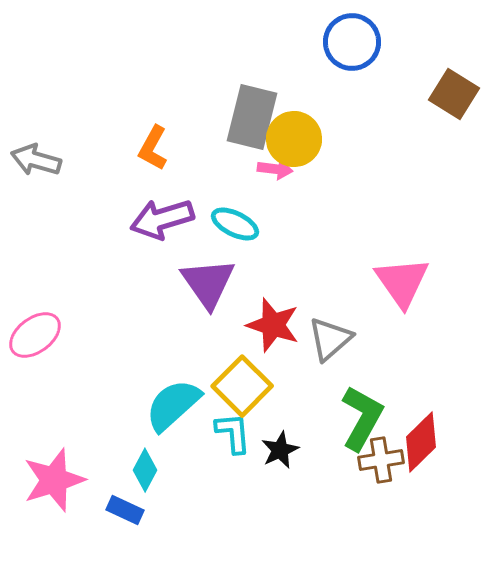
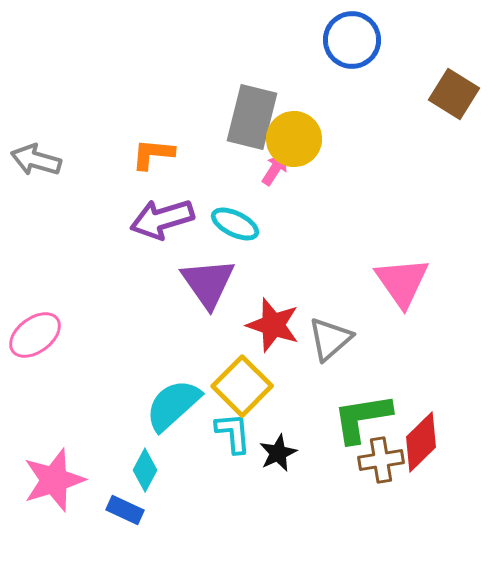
blue circle: moved 2 px up
orange L-shape: moved 6 px down; rotated 66 degrees clockwise
pink arrow: rotated 64 degrees counterclockwise
green L-shape: rotated 128 degrees counterclockwise
black star: moved 2 px left, 3 px down
